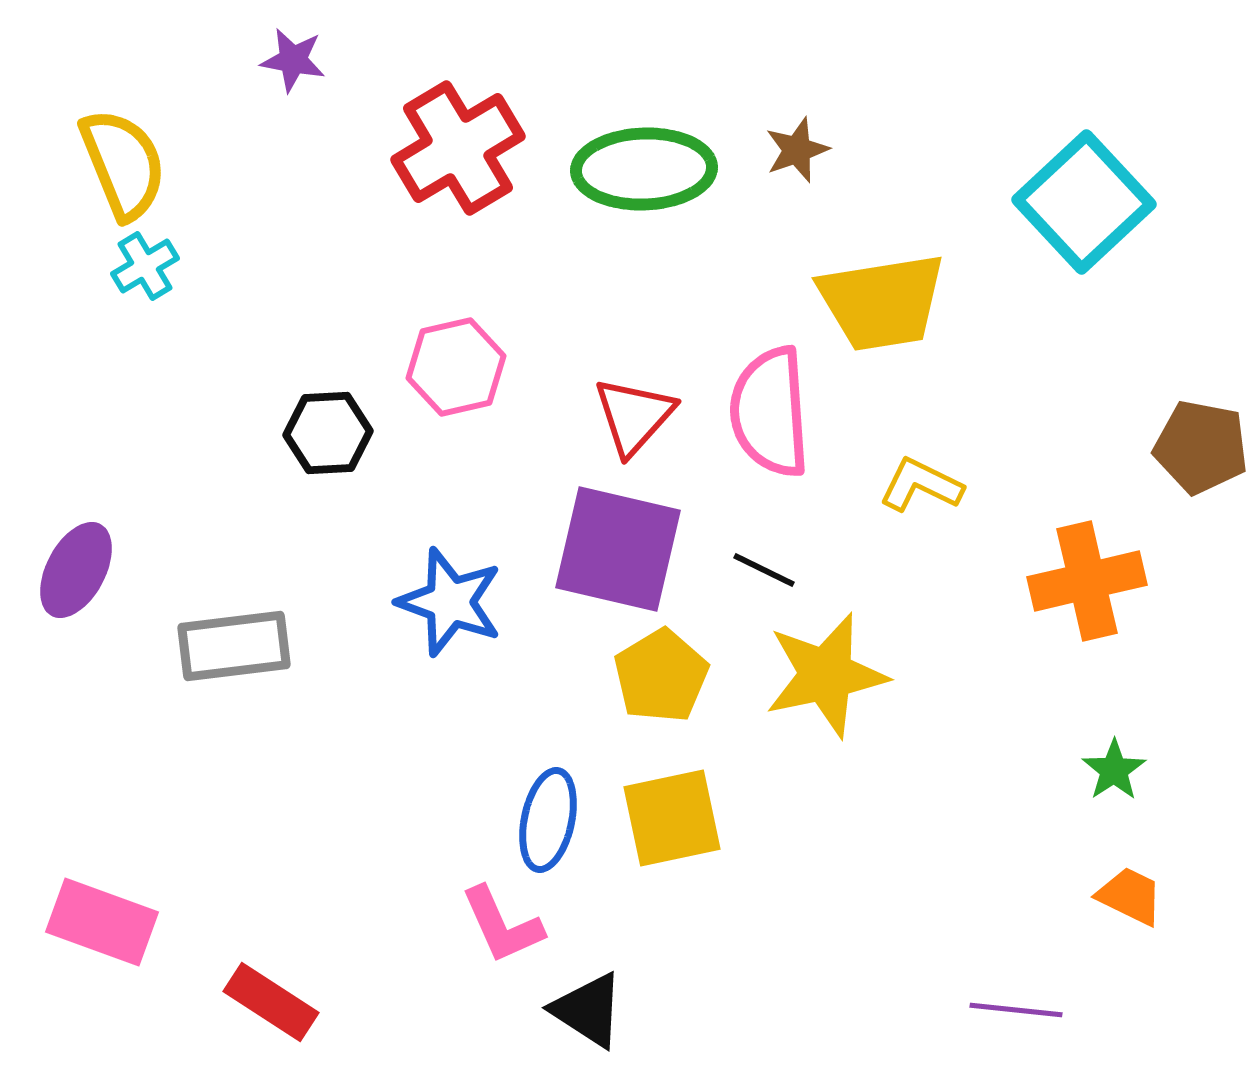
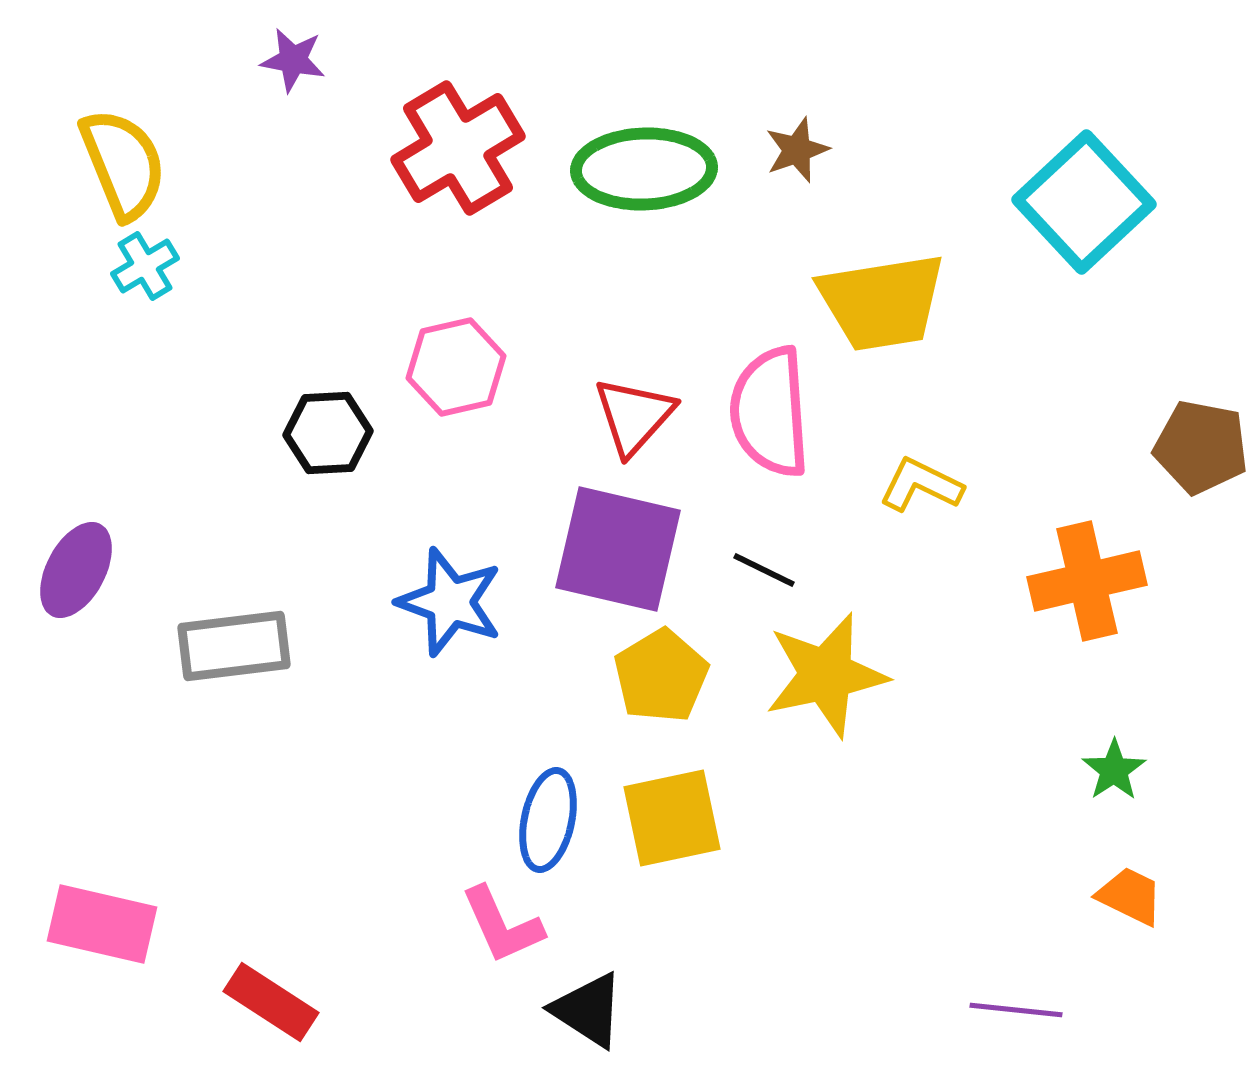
pink rectangle: moved 2 px down; rotated 7 degrees counterclockwise
